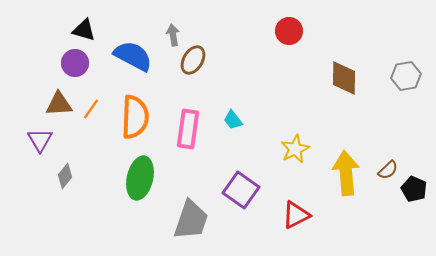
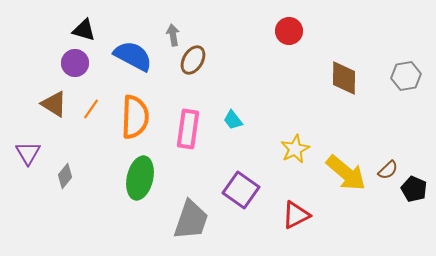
brown triangle: moved 5 px left; rotated 36 degrees clockwise
purple triangle: moved 12 px left, 13 px down
yellow arrow: rotated 135 degrees clockwise
